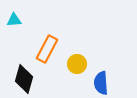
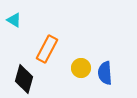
cyan triangle: rotated 35 degrees clockwise
yellow circle: moved 4 px right, 4 px down
blue semicircle: moved 4 px right, 10 px up
